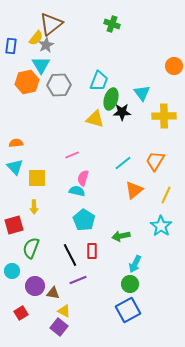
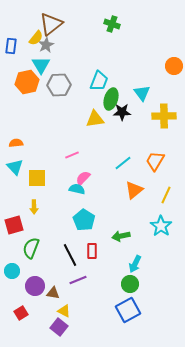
yellow triangle at (95, 119): rotated 24 degrees counterclockwise
pink semicircle at (83, 178): rotated 28 degrees clockwise
cyan semicircle at (77, 191): moved 2 px up
